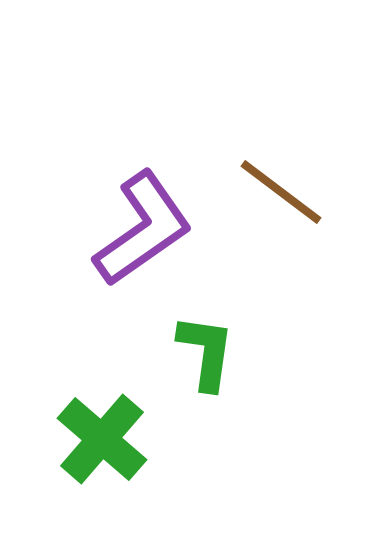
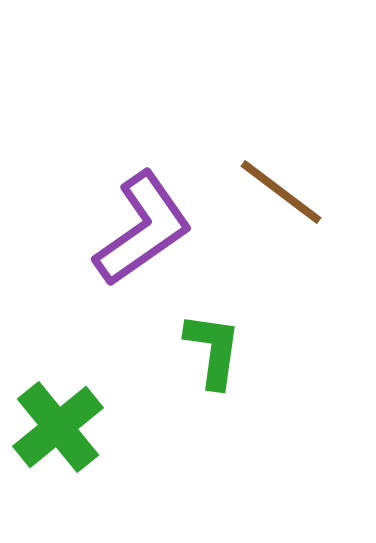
green L-shape: moved 7 px right, 2 px up
green cross: moved 44 px left, 12 px up; rotated 10 degrees clockwise
